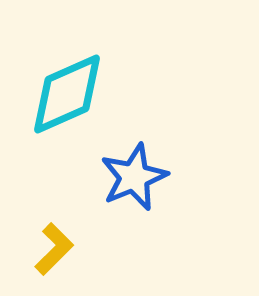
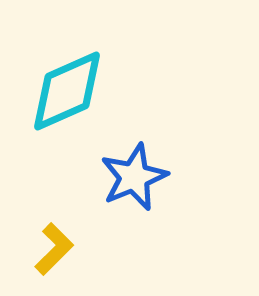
cyan diamond: moved 3 px up
